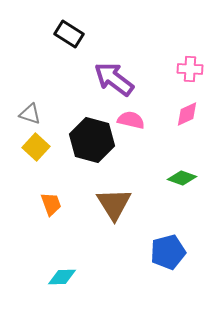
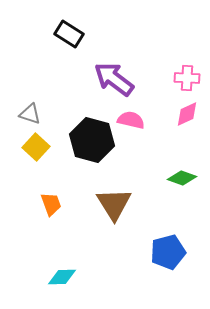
pink cross: moved 3 px left, 9 px down
